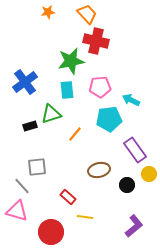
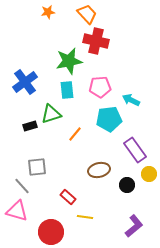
green star: moved 2 px left
